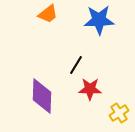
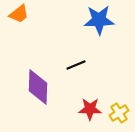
orange trapezoid: moved 29 px left
black line: rotated 36 degrees clockwise
red star: moved 20 px down
purple diamond: moved 4 px left, 9 px up
